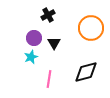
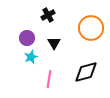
purple circle: moved 7 px left
